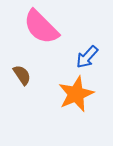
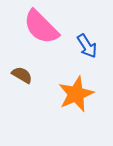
blue arrow: moved 11 px up; rotated 75 degrees counterclockwise
brown semicircle: rotated 25 degrees counterclockwise
